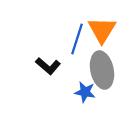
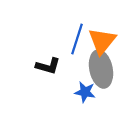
orange triangle: moved 11 px down; rotated 8 degrees clockwise
black L-shape: rotated 25 degrees counterclockwise
gray ellipse: moved 1 px left, 1 px up
